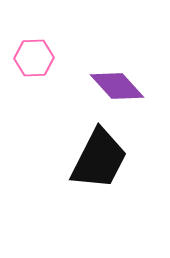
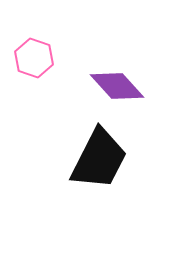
pink hexagon: rotated 21 degrees clockwise
